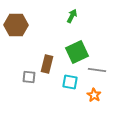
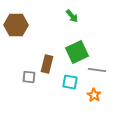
green arrow: rotated 112 degrees clockwise
